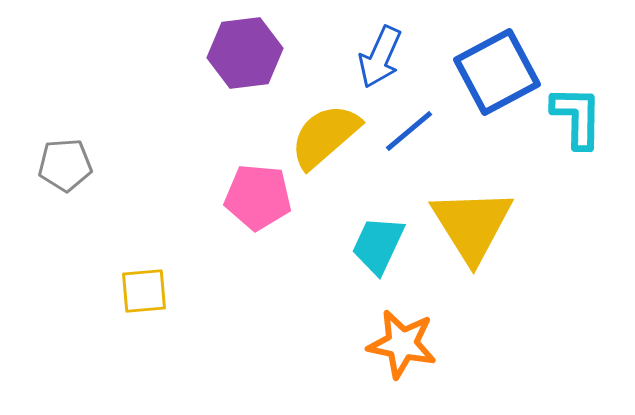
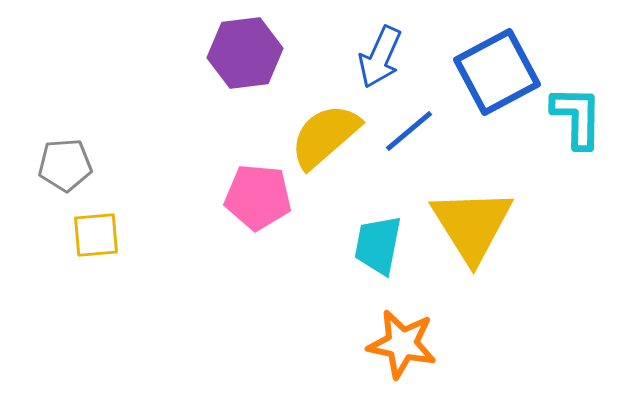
cyan trapezoid: rotated 14 degrees counterclockwise
yellow square: moved 48 px left, 56 px up
